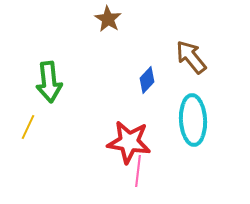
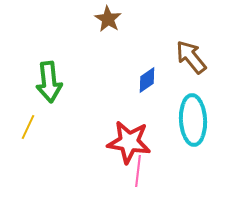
blue diamond: rotated 12 degrees clockwise
